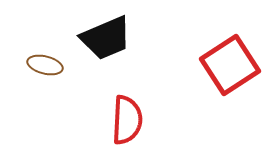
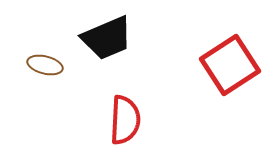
black trapezoid: moved 1 px right
red semicircle: moved 2 px left
